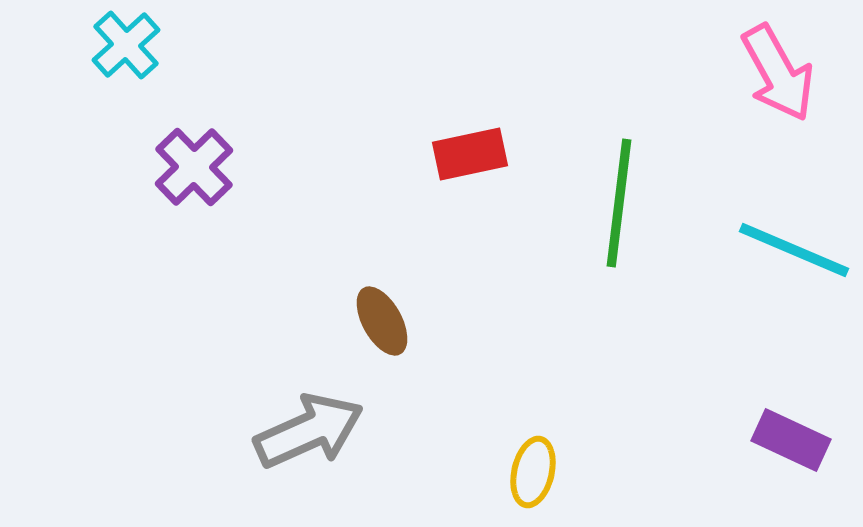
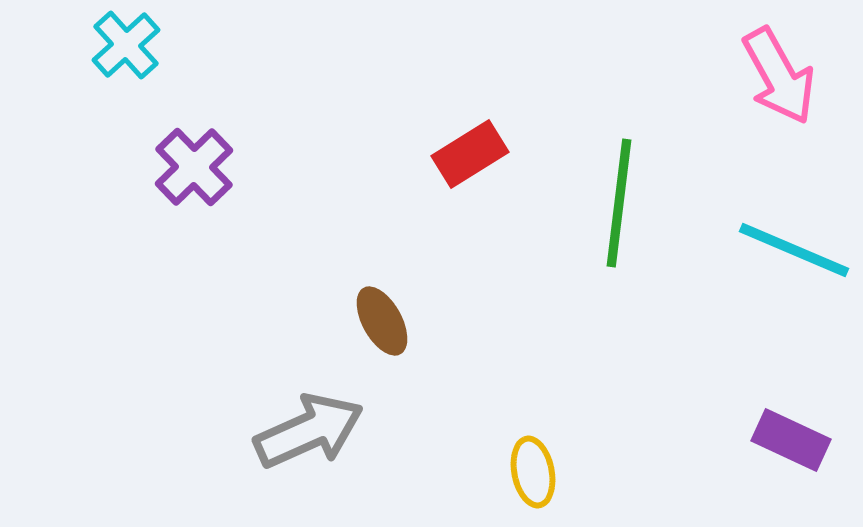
pink arrow: moved 1 px right, 3 px down
red rectangle: rotated 20 degrees counterclockwise
yellow ellipse: rotated 24 degrees counterclockwise
